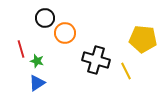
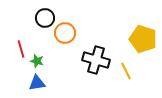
yellow pentagon: rotated 12 degrees clockwise
blue triangle: rotated 24 degrees clockwise
